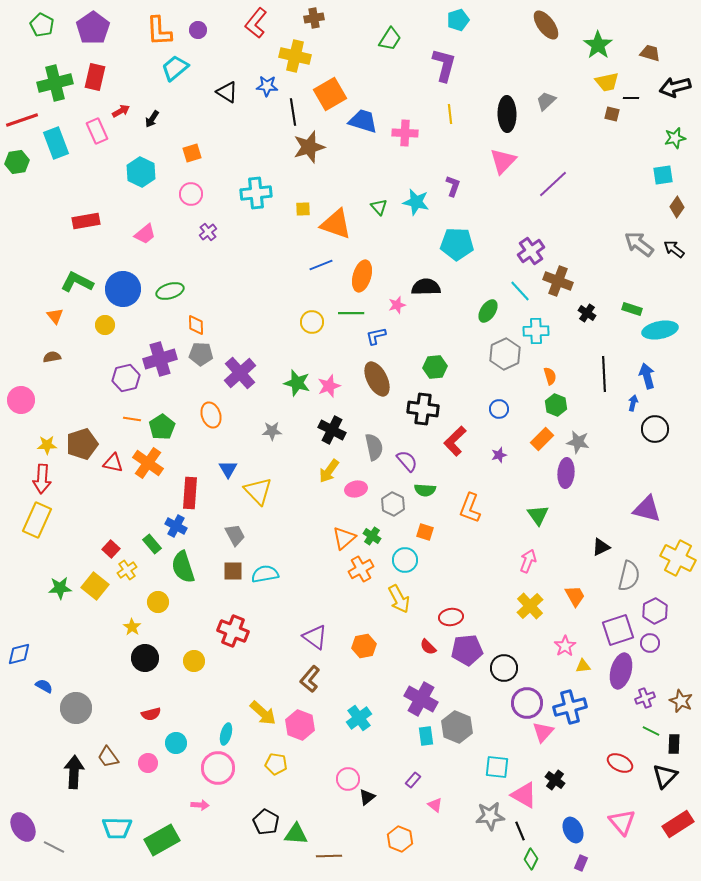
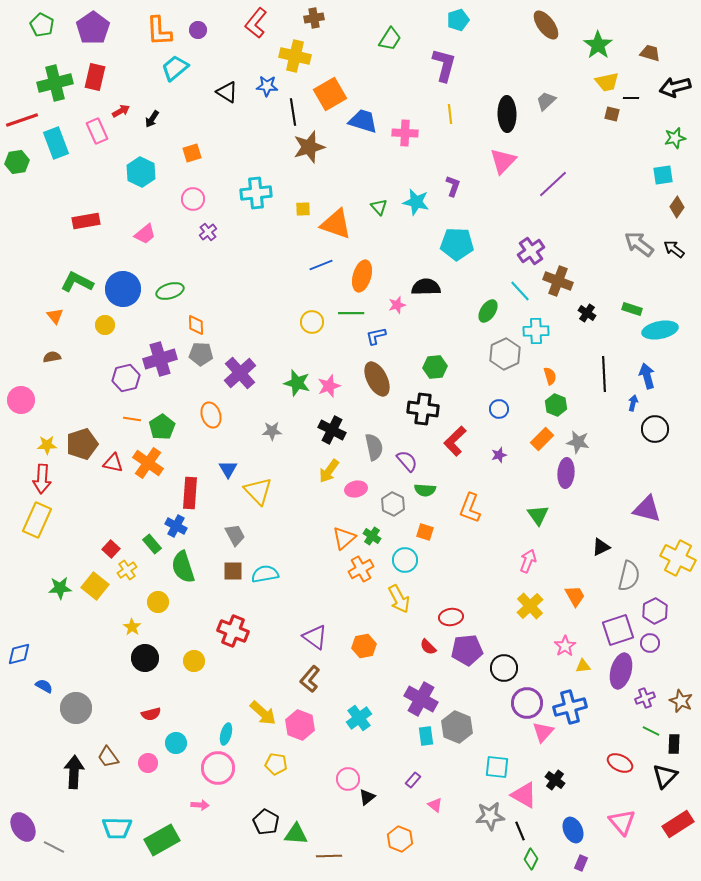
pink circle at (191, 194): moved 2 px right, 5 px down
